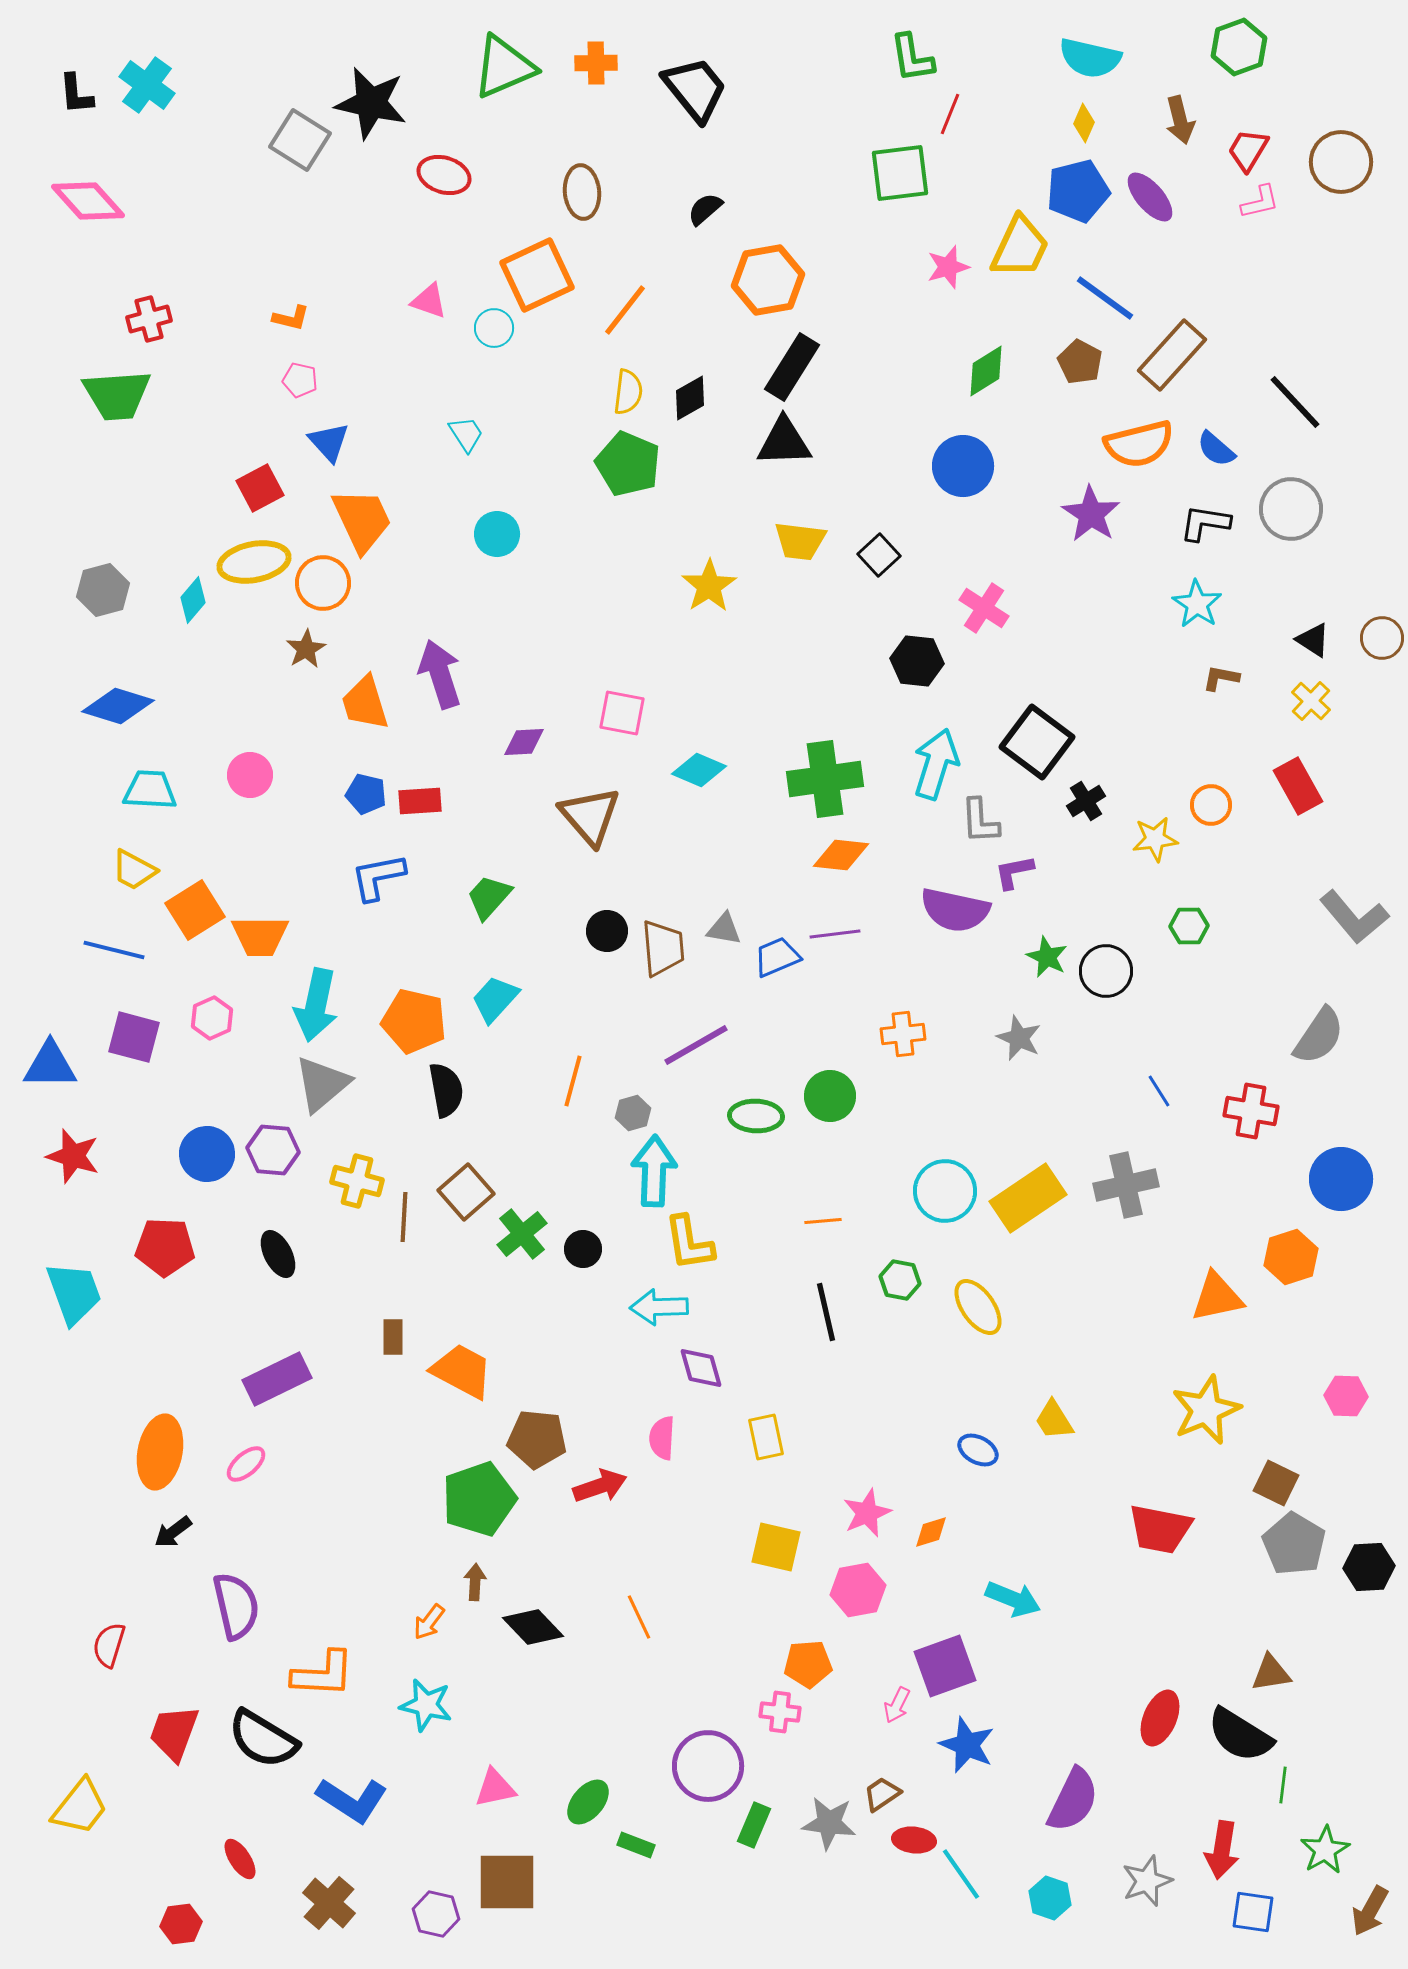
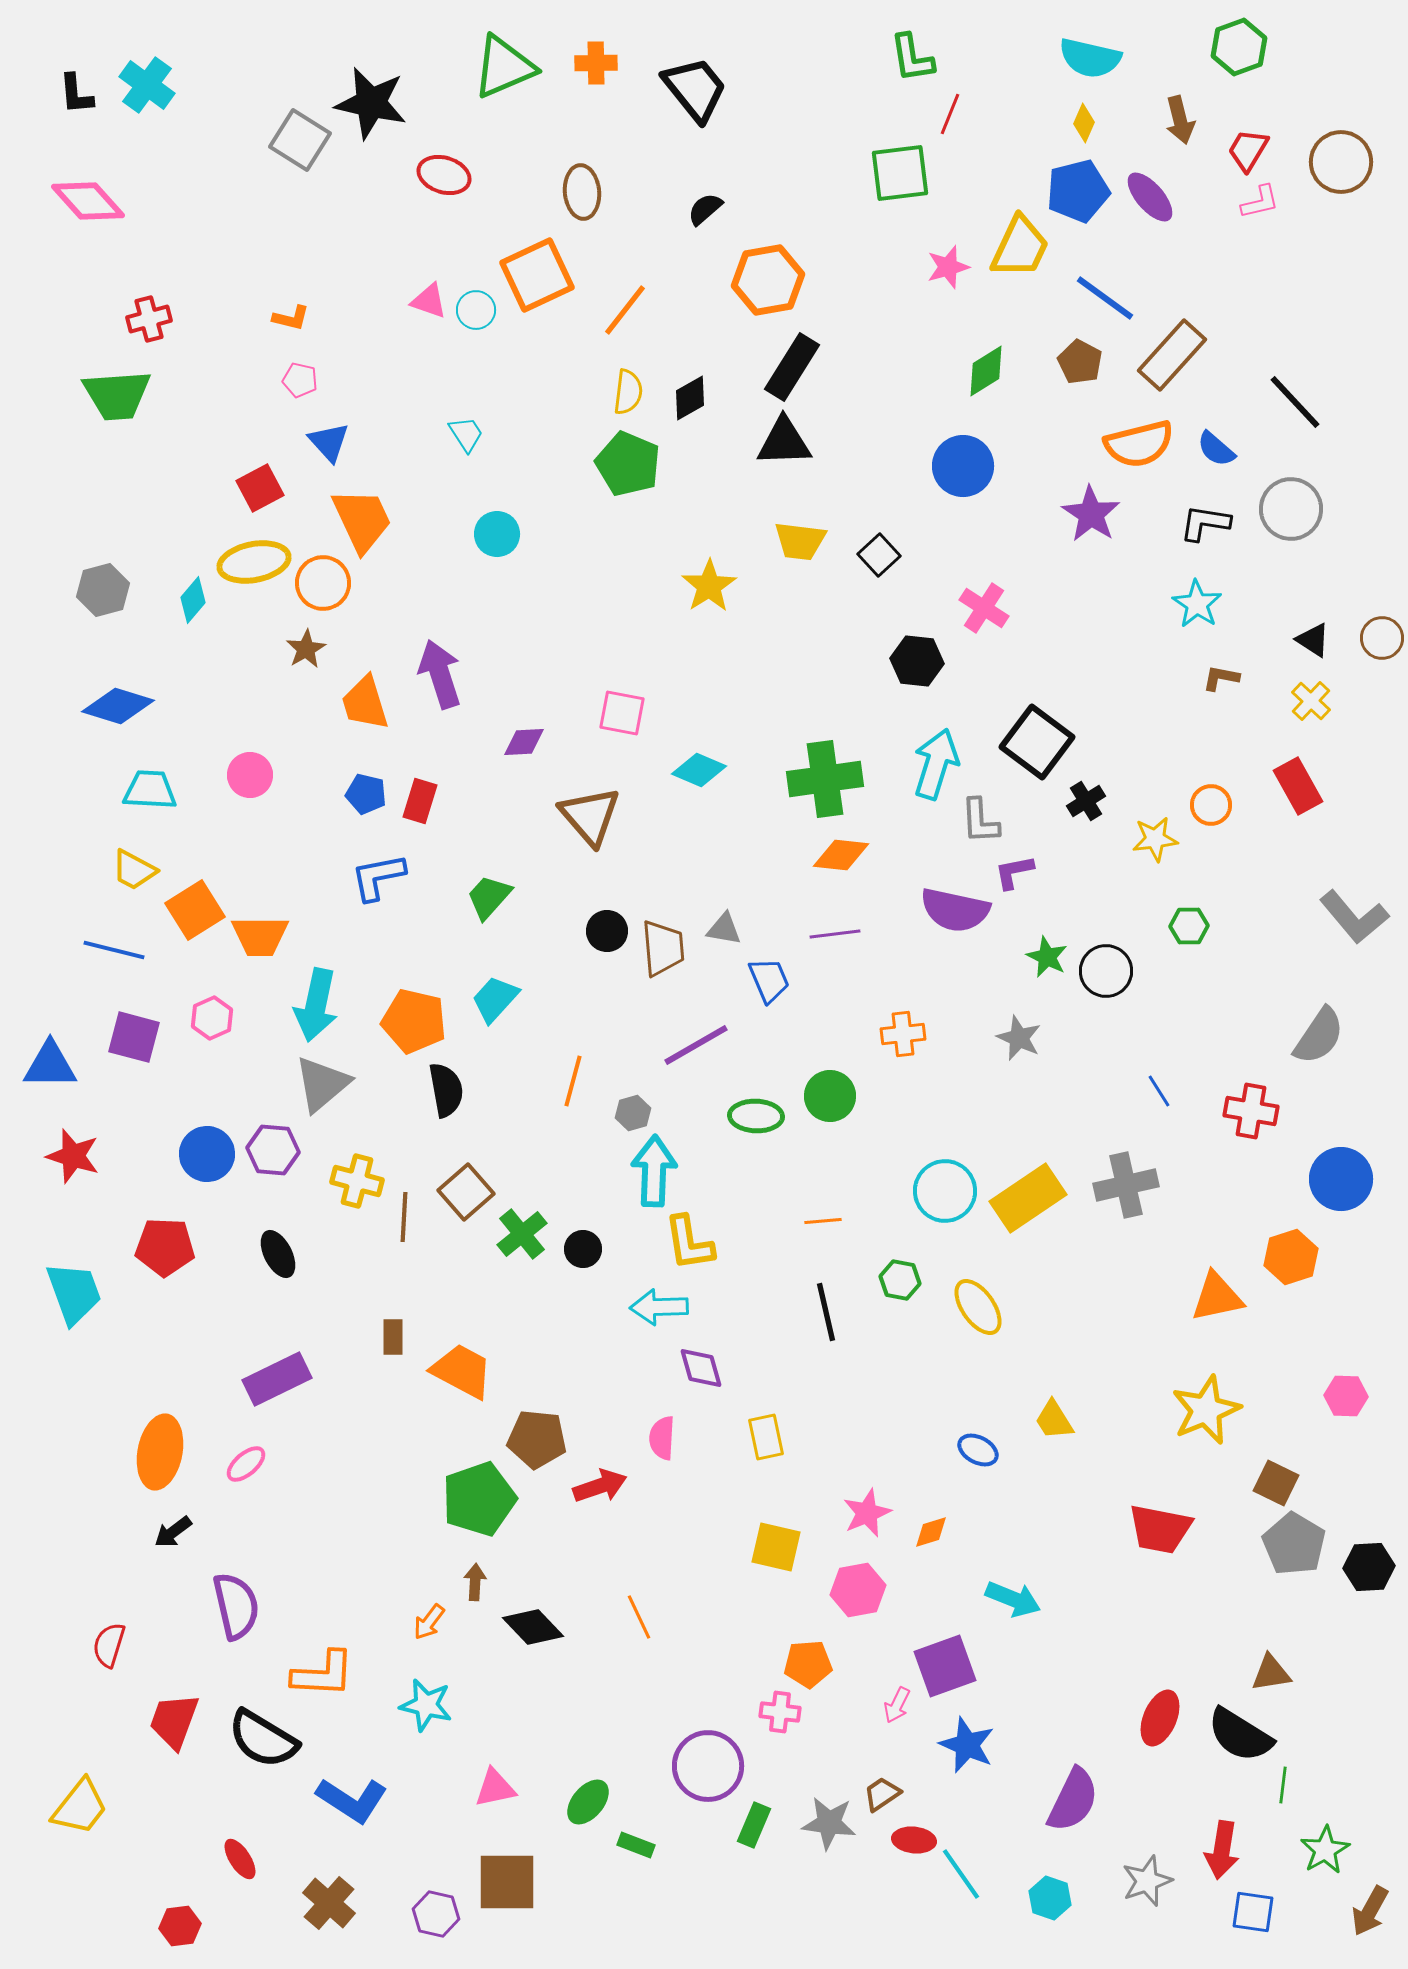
cyan circle at (494, 328): moved 18 px left, 18 px up
red rectangle at (420, 801): rotated 69 degrees counterclockwise
blue trapezoid at (777, 957): moved 8 px left, 23 px down; rotated 90 degrees clockwise
red trapezoid at (174, 1733): moved 12 px up
red hexagon at (181, 1924): moved 1 px left, 2 px down
